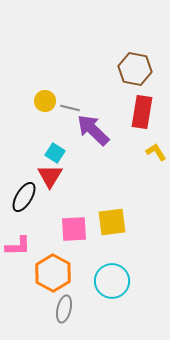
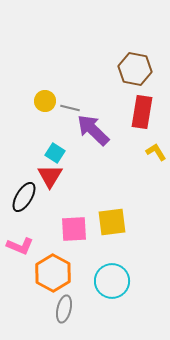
pink L-shape: moved 2 px right; rotated 24 degrees clockwise
